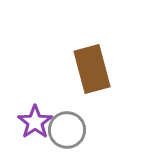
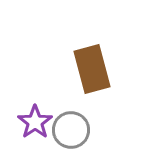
gray circle: moved 4 px right
